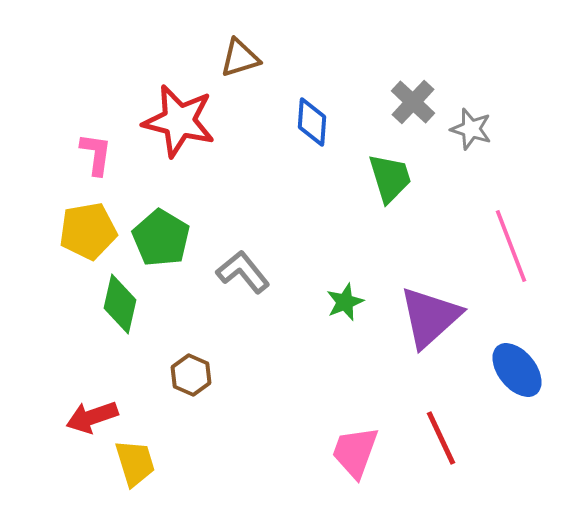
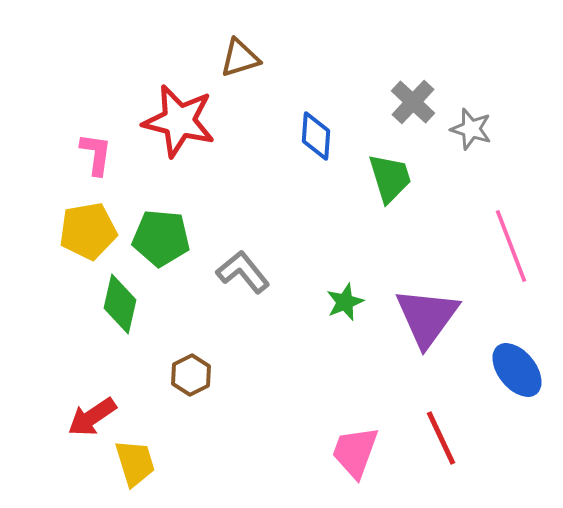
blue diamond: moved 4 px right, 14 px down
green pentagon: rotated 26 degrees counterclockwise
purple triangle: moved 3 px left; rotated 12 degrees counterclockwise
brown hexagon: rotated 9 degrees clockwise
red arrow: rotated 15 degrees counterclockwise
